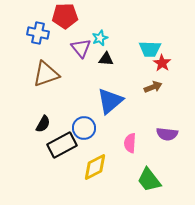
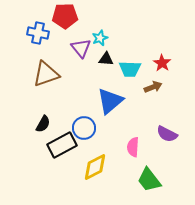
cyan trapezoid: moved 20 px left, 20 px down
purple semicircle: rotated 20 degrees clockwise
pink semicircle: moved 3 px right, 4 px down
